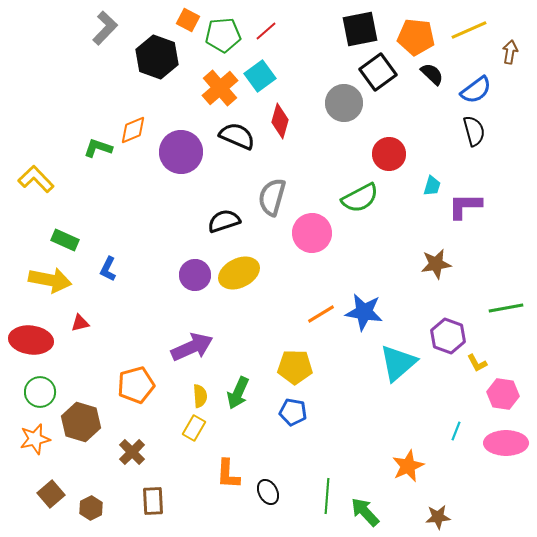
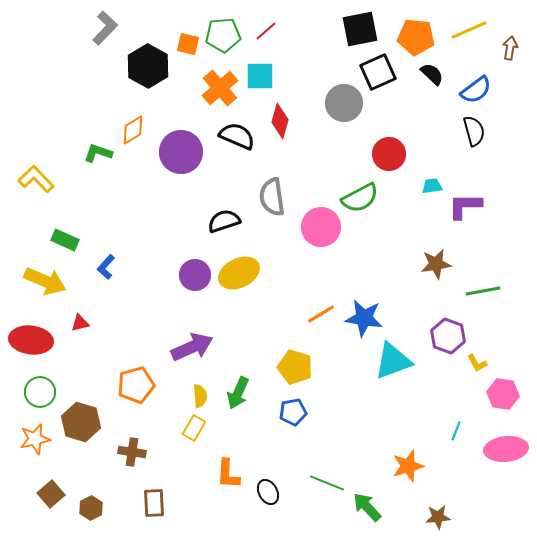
orange square at (188, 20): moved 24 px down; rotated 15 degrees counterclockwise
brown arrow at (510, 52): moved 4 px up
black hexagon at (157, 57): moved 9 px left, 9 px down; rotated 9 degrees clockwise
black square at (378, 72): rotated 12 degrees clockwise
cyan square at (260, 76): rotated 36 degrees clockwise
orange diamond at (133, 130): rotated 8 degrees counterclockwise
green L-shape at (98, 148): moved 5 px down
cyan trapezoid at (432, 186): rotated 115 degrees counterclockwise
gray semicircle at (272, 197): rotated 24 degrees counterclockwise
pink circle at (312, 233): moved 9 px right, 6 px up
blue L-shape at (108, 269): moved 2 px left, 2 px up; rotated 15 degrees clockwise
yellow arrow at (50, 280): moved 5 px left, 1 px down; rotated 12 degrees clockwise
green line at (506, 308): moved 23 px left, 17 px up
blue star at (364, 312): moved 6 px down
cyan triangle at (398, 363): moved 5 px left, 2 px up; rotated 21 degrees clockwise
yellow pentagon at (295, 367): rotated 16 degrees clockwise
blue pentagon at (293, 412): rotated 20 degrees counterclockwise
pink ellipse at (506, 443): moved 6 px down; rotated 6 degrees counterclockwise
brown cross at (132, 452): rotated 36 degrees counterclockwise
orange star at (408, 466): rotated 8 degrees clockwise
green line at (327, 496): moved 13 px up; rotated 72 degrees counterclockwise
brown rectangle at (153, 501): moved 1 px right, 2 px down
green arrow at (365, 512): moved 2 px right, 5 px up
